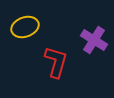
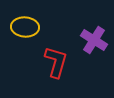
yellow ellipse: rotated 24 degrees clockwise
